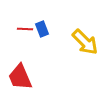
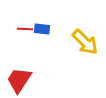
blue rectangle: rotated 63 degrees counterclockwise
red trapezoid: moved 1 px left, 3 px down; rotated 56 degrees clockwise
